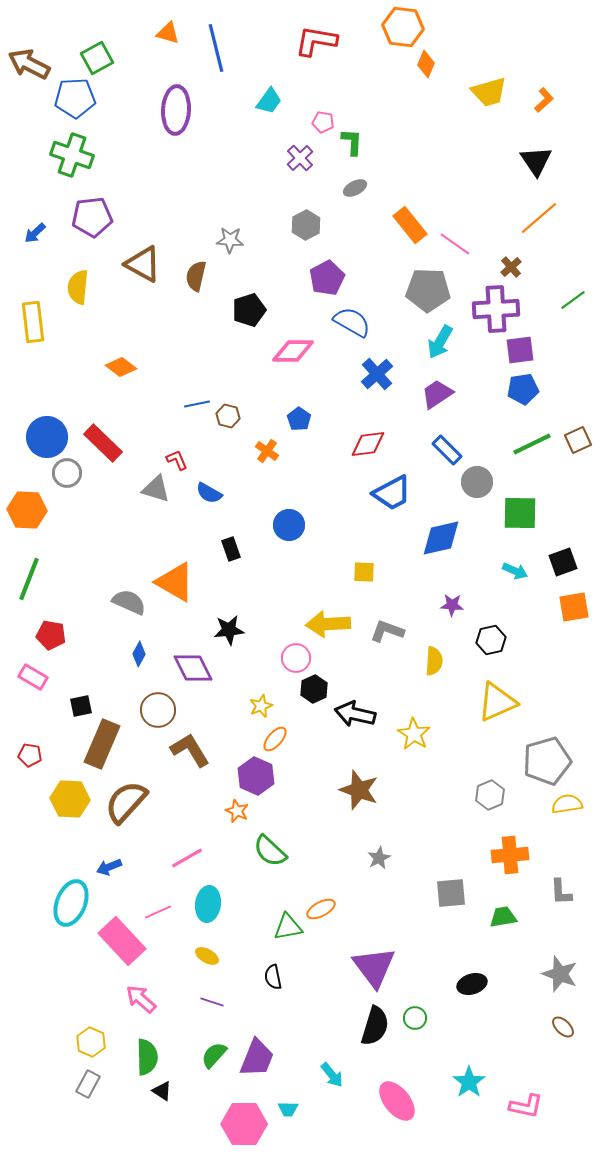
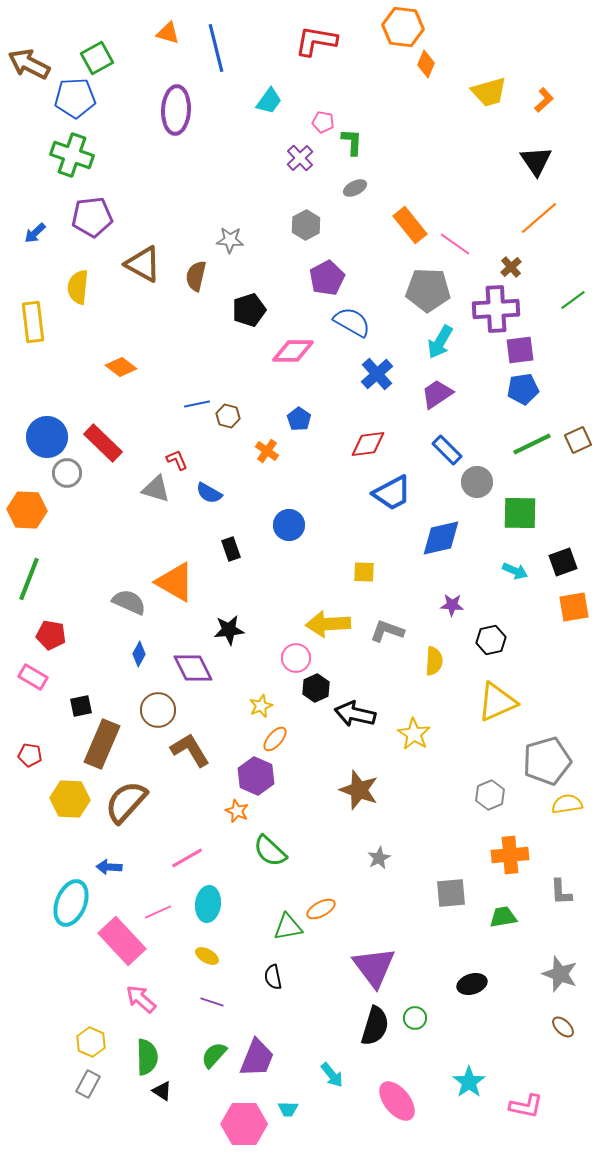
black hexagon at (314, 689): moved 2 px right, 1 px up
blue arrow at (109, 867): rotated 25 degrees clockwise
